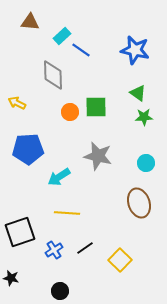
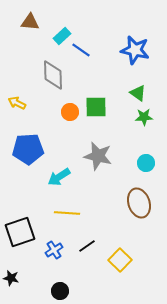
black line: moved 2 px right, 2 px up
